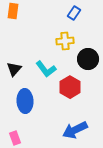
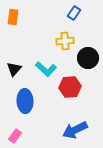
orange rectangle: moved 6 px down
black circle: moved 1 px up
cyan L-shape: rotated 10 degrees counterclockwise
red hexagon: rotated 25 degrees clockwise
pink rectangle: moved 2 px up; rotated 56 degrees clockwise
